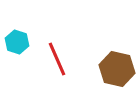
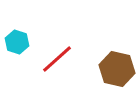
red line: rotated 72 degrees clockwise
